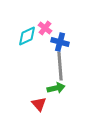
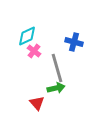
pink cross: moved 11 px left, 23 px down
blue cross: moved 14 px right
gray line: moved 3 px left, 2 px down; rotated 12 degrees counterclockwise
red triangle: moved 2 px left, 1 px up
